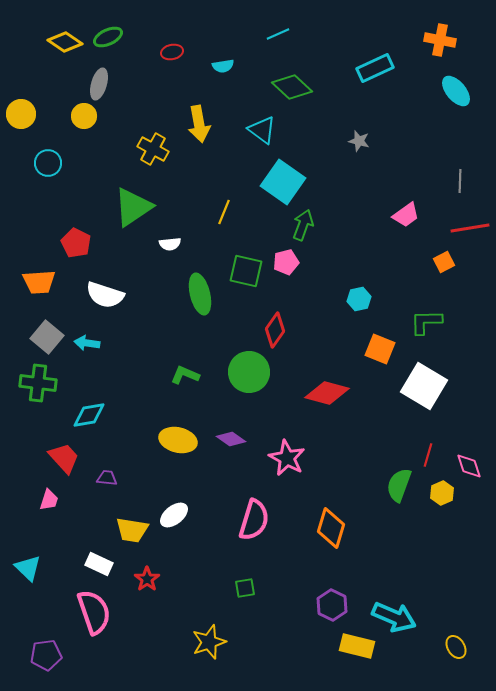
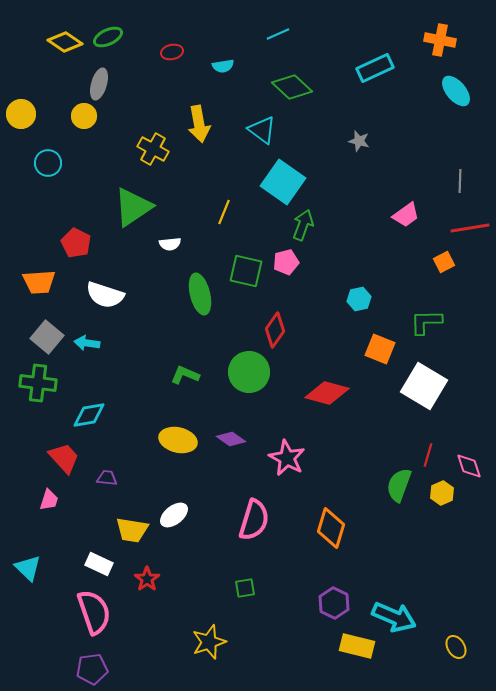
purple hexagon at (332, 605): moved 2 px right, 2 px up
purple pentagon at (46, 655): moved 46 px right, 14 px down
